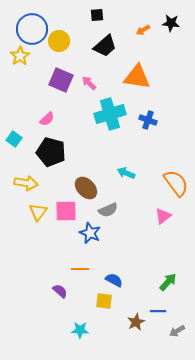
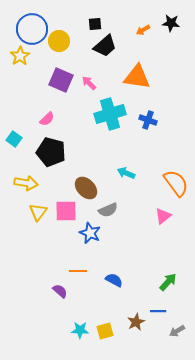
black square: moved 2 px left, 9 px down
orange line: moved 2 px left, 2 px down
yellow square: moved 1 px right, 30 px down; rotated 24 degrees counterclockwise
